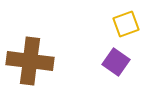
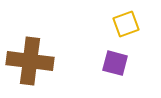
purple square: moved 1 px left, 1 px down; rotated 20 degrees counterclockwise
